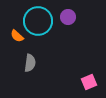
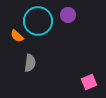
purple circle: moved 2 px up
